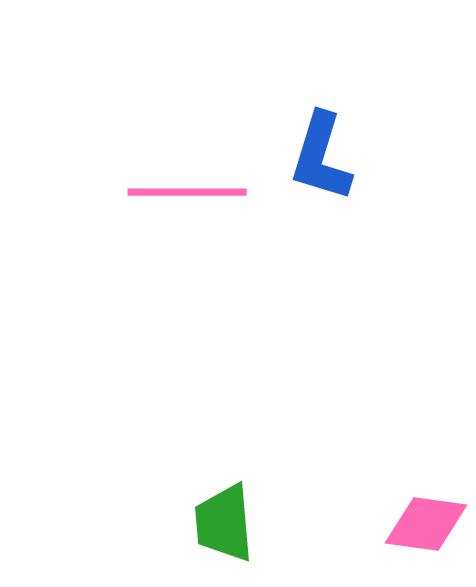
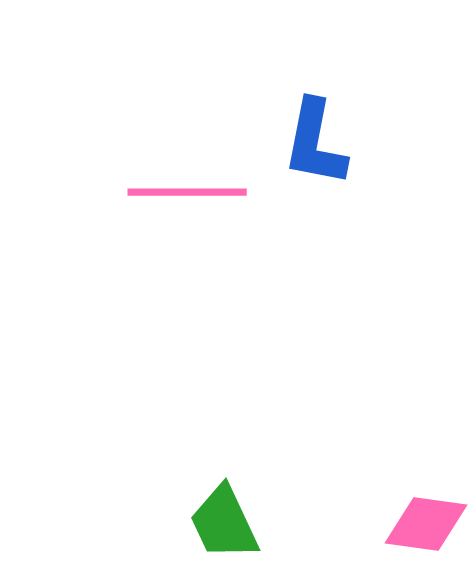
blue L-shape: moved 6 px left, 14 px up; rotated 6 degrees counterclockwise
green trapezoid: rotated 20 degrees counterclockwise
